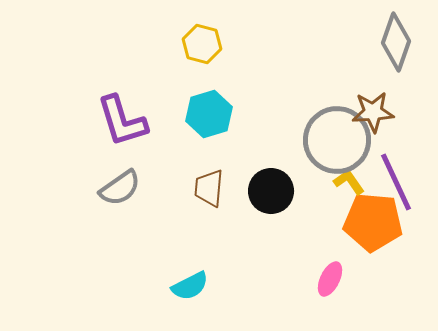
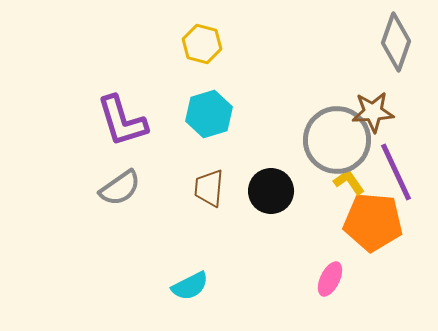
purple line: moved 10 px up
